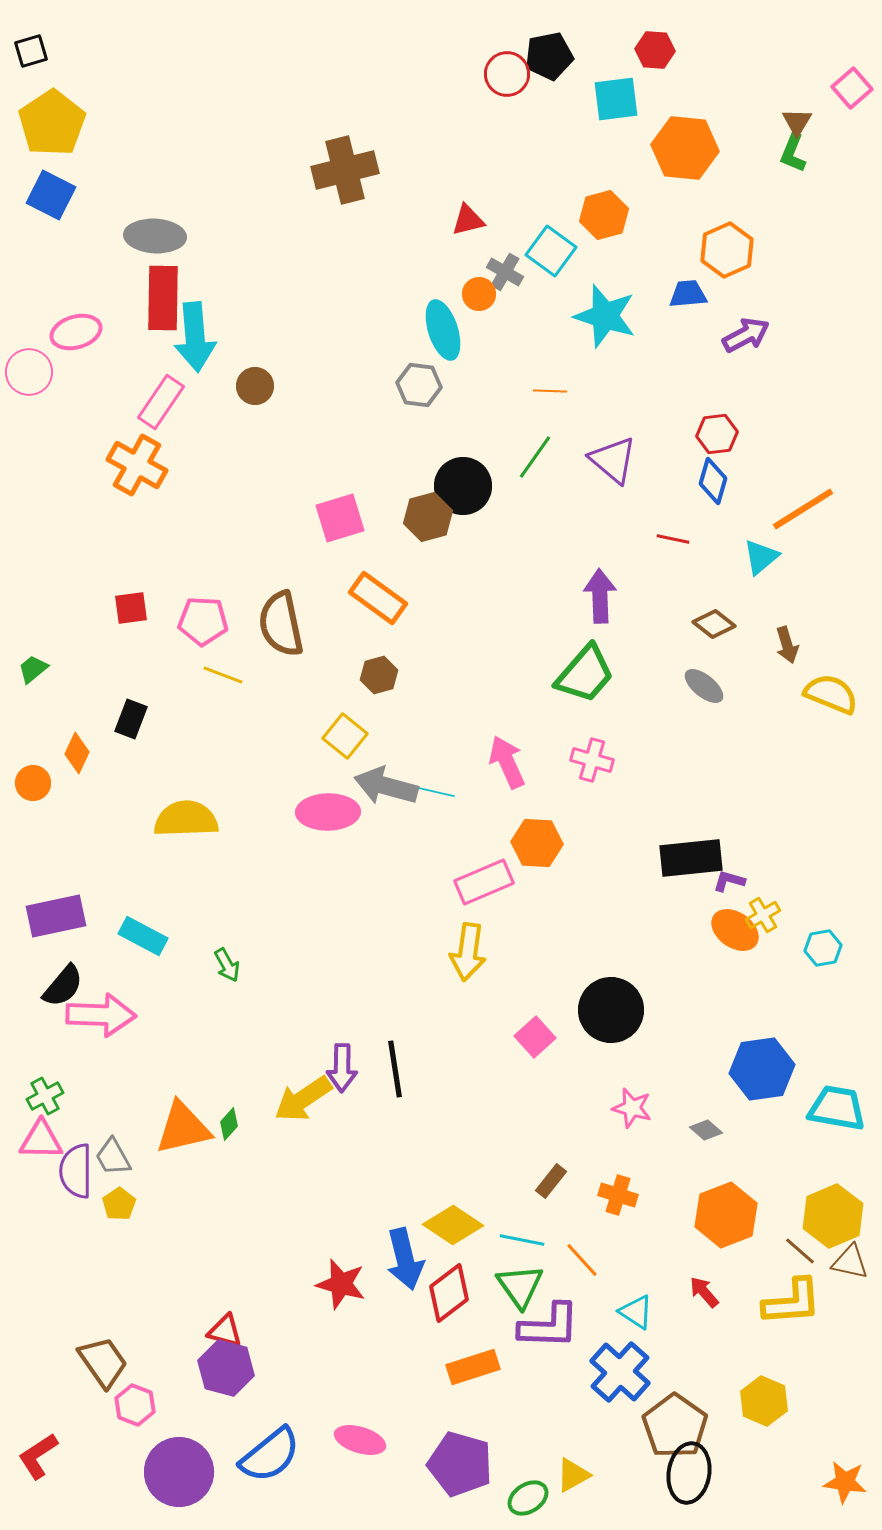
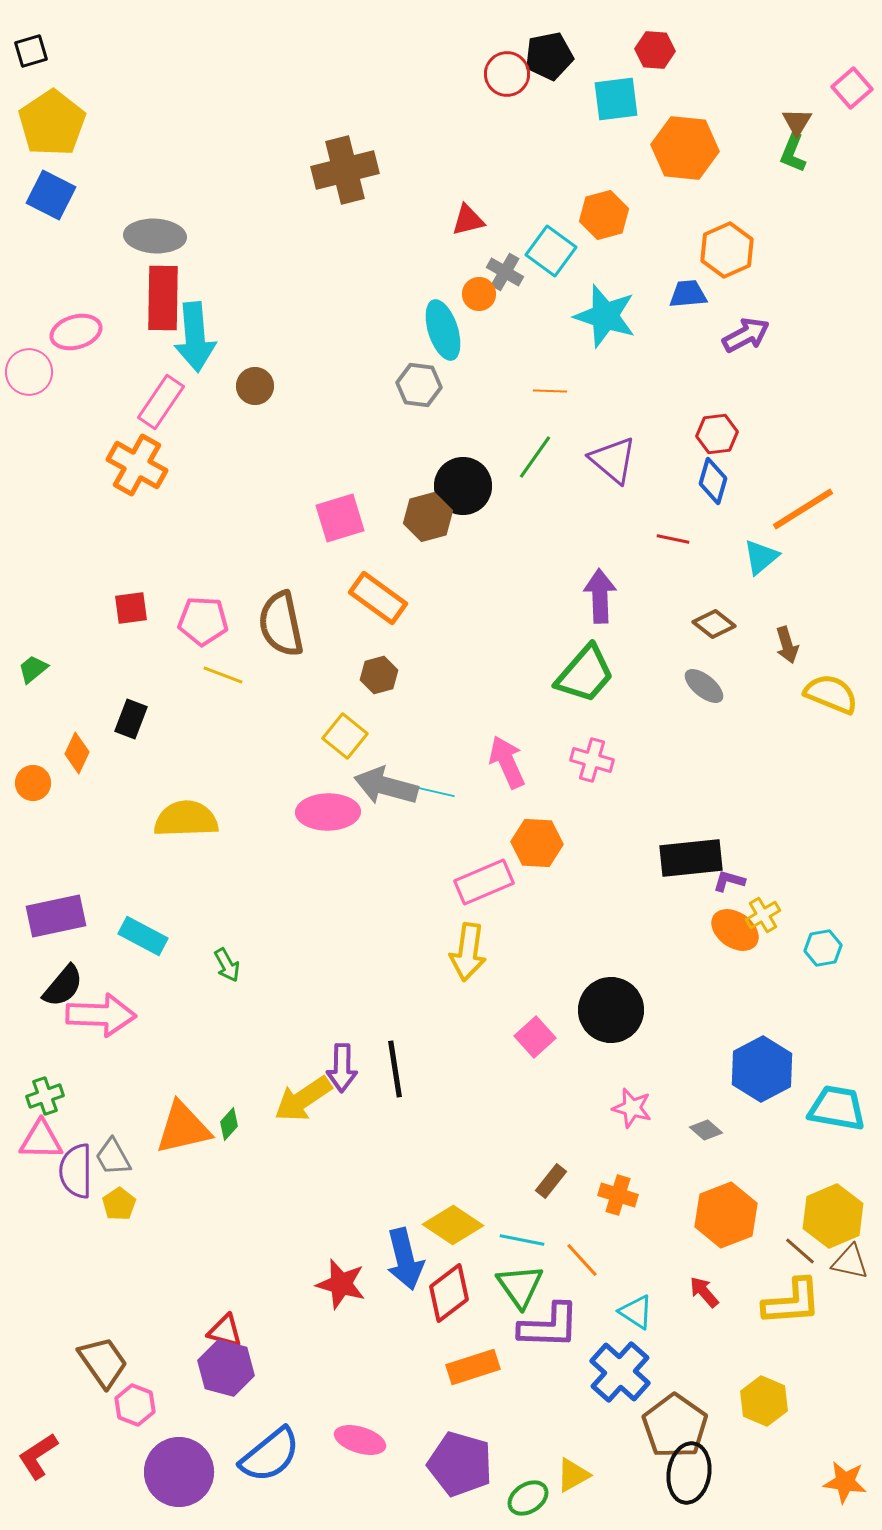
blue hexagon at (762, 1069): rotated 20 degrees counterclockwise
green cross at (45, 1096): rotated 9 degrees clockwise
